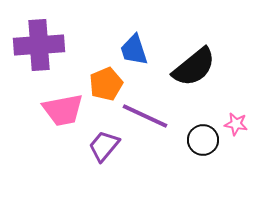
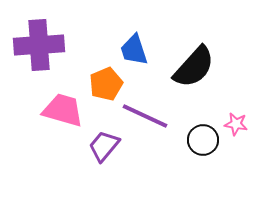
black semicircle: rotated 9 degrees counterclockwise
pink trapezoid: rotated 153 degrees counterclockwise
